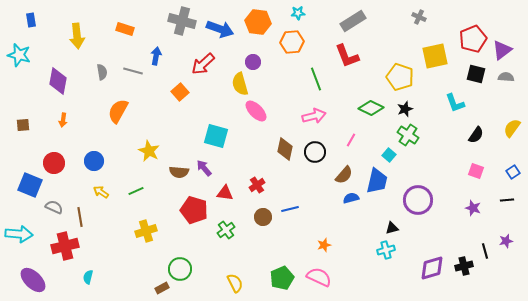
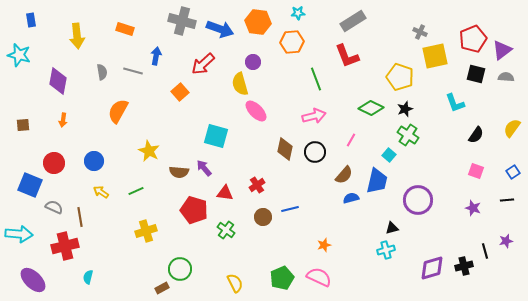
gray cross at (419, 17): moved 1 px right, 15 px down
green cross at (226, 230): rotated 18 degrees counterclockwise
